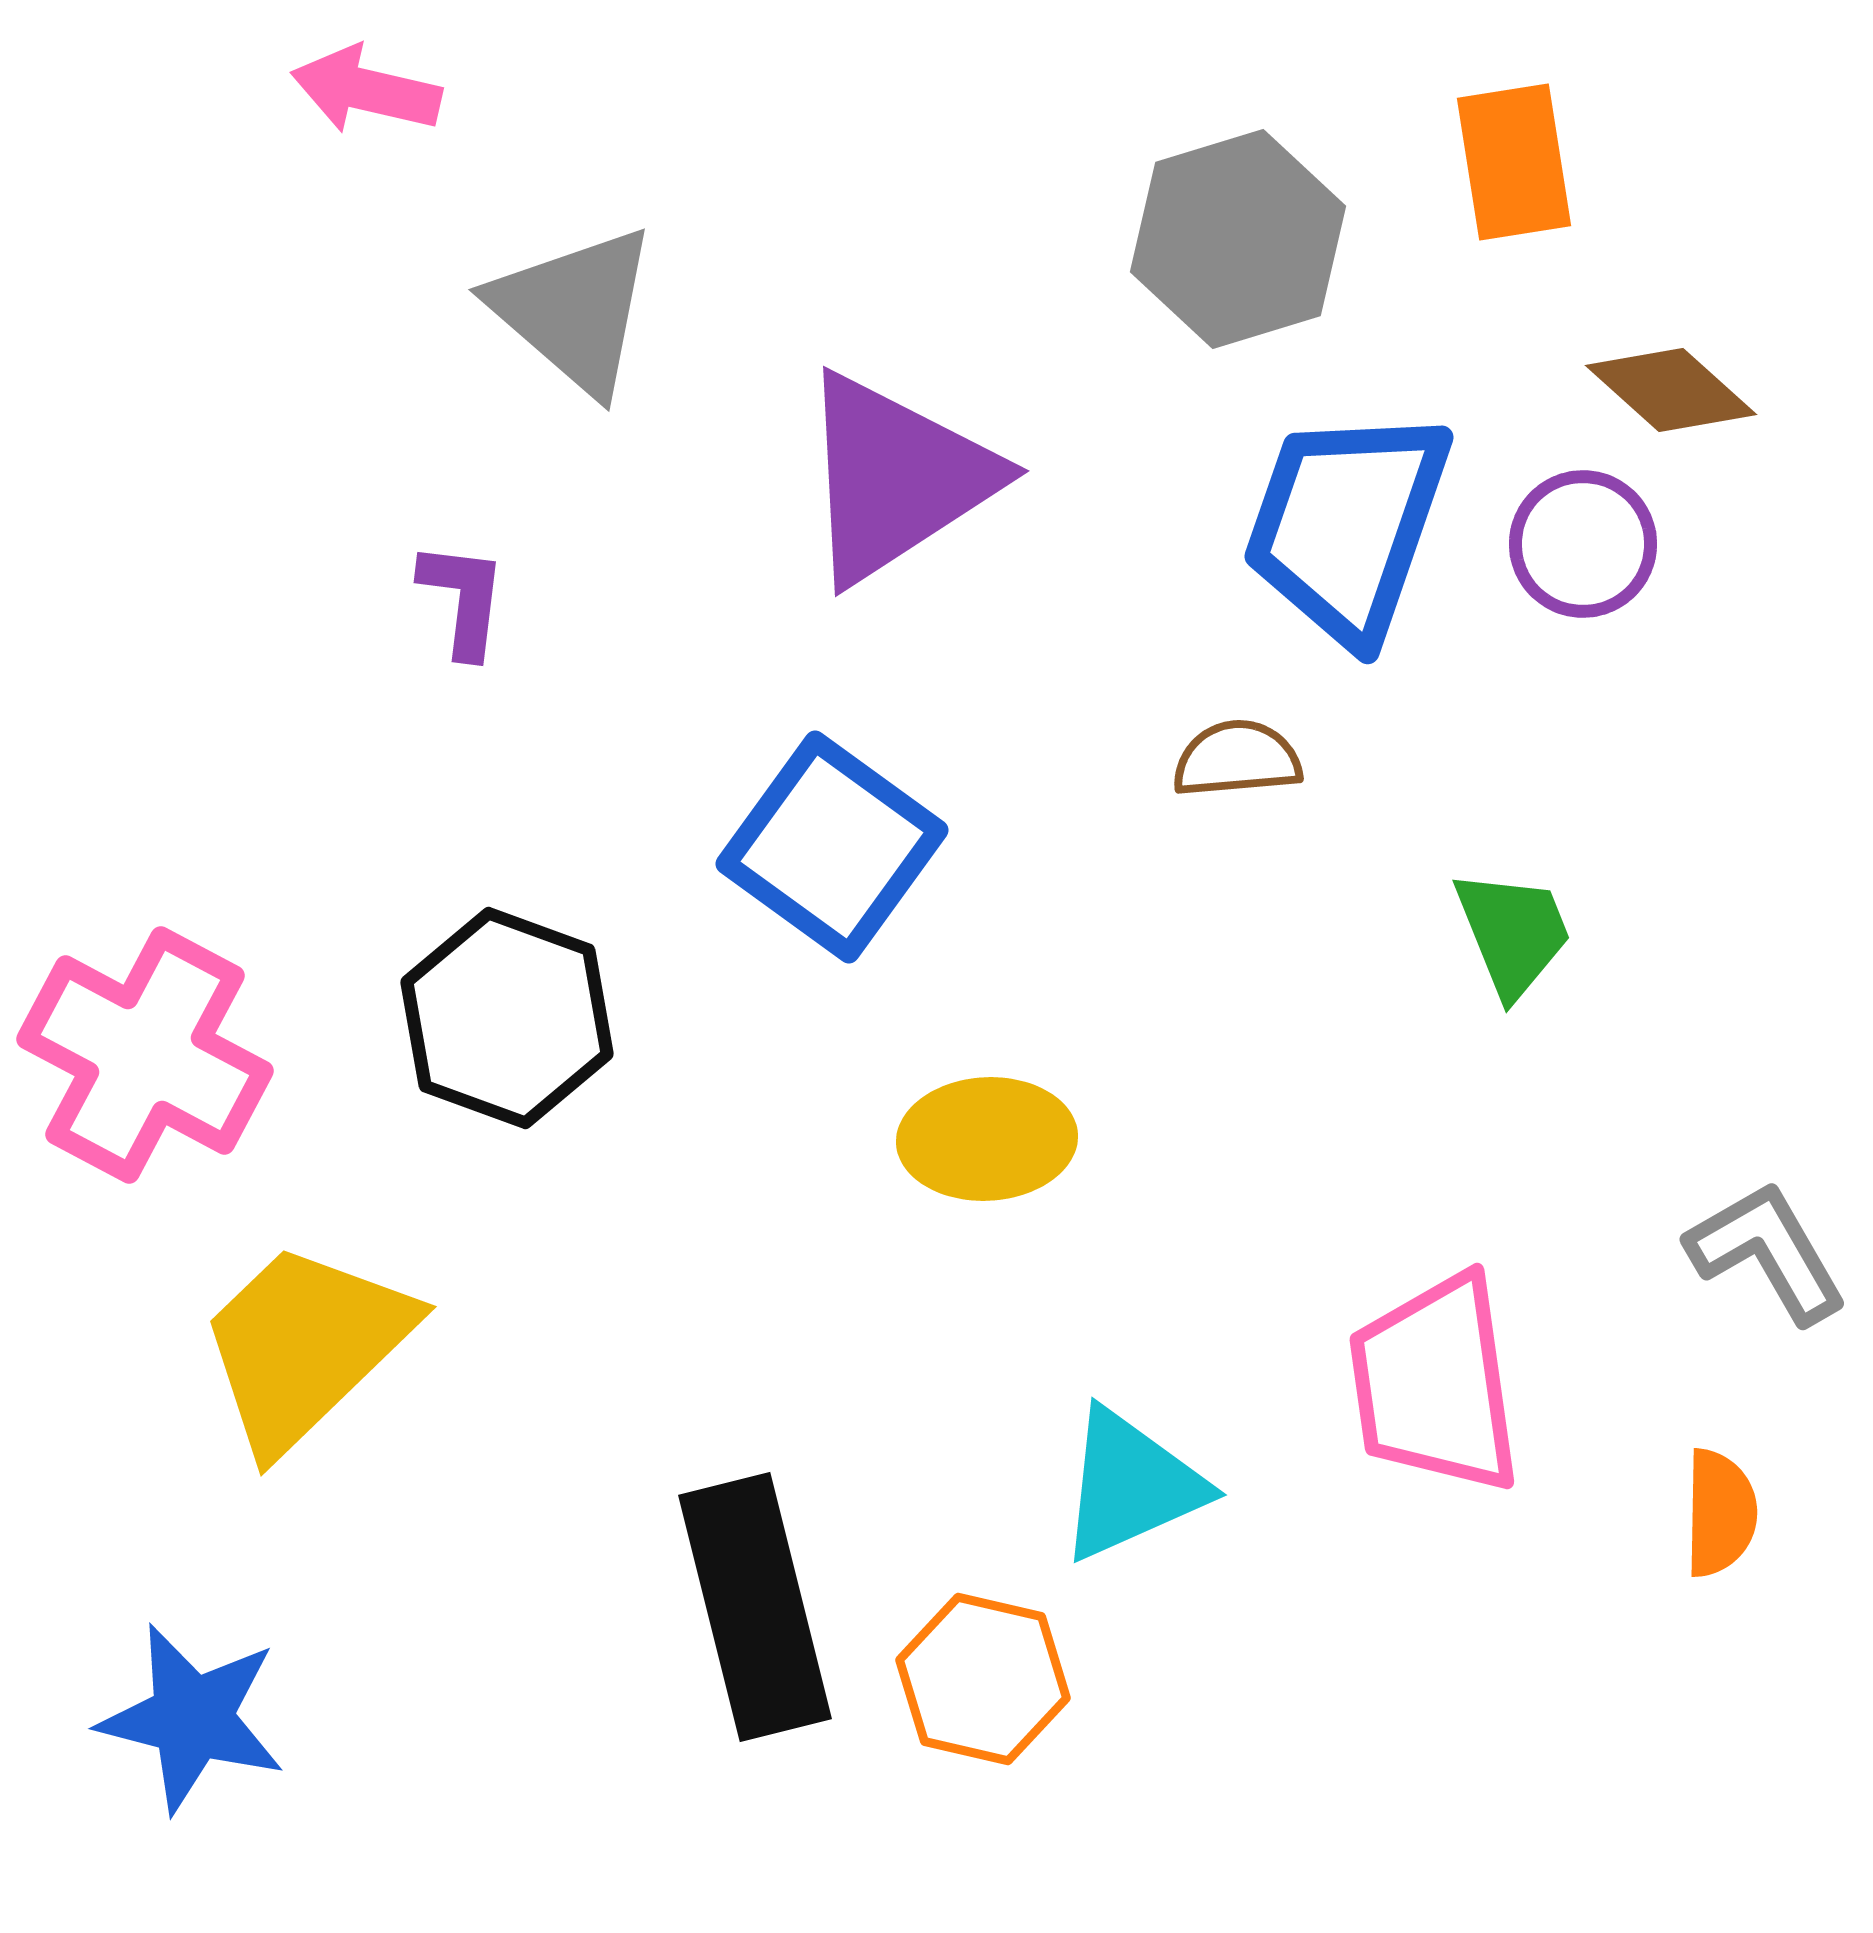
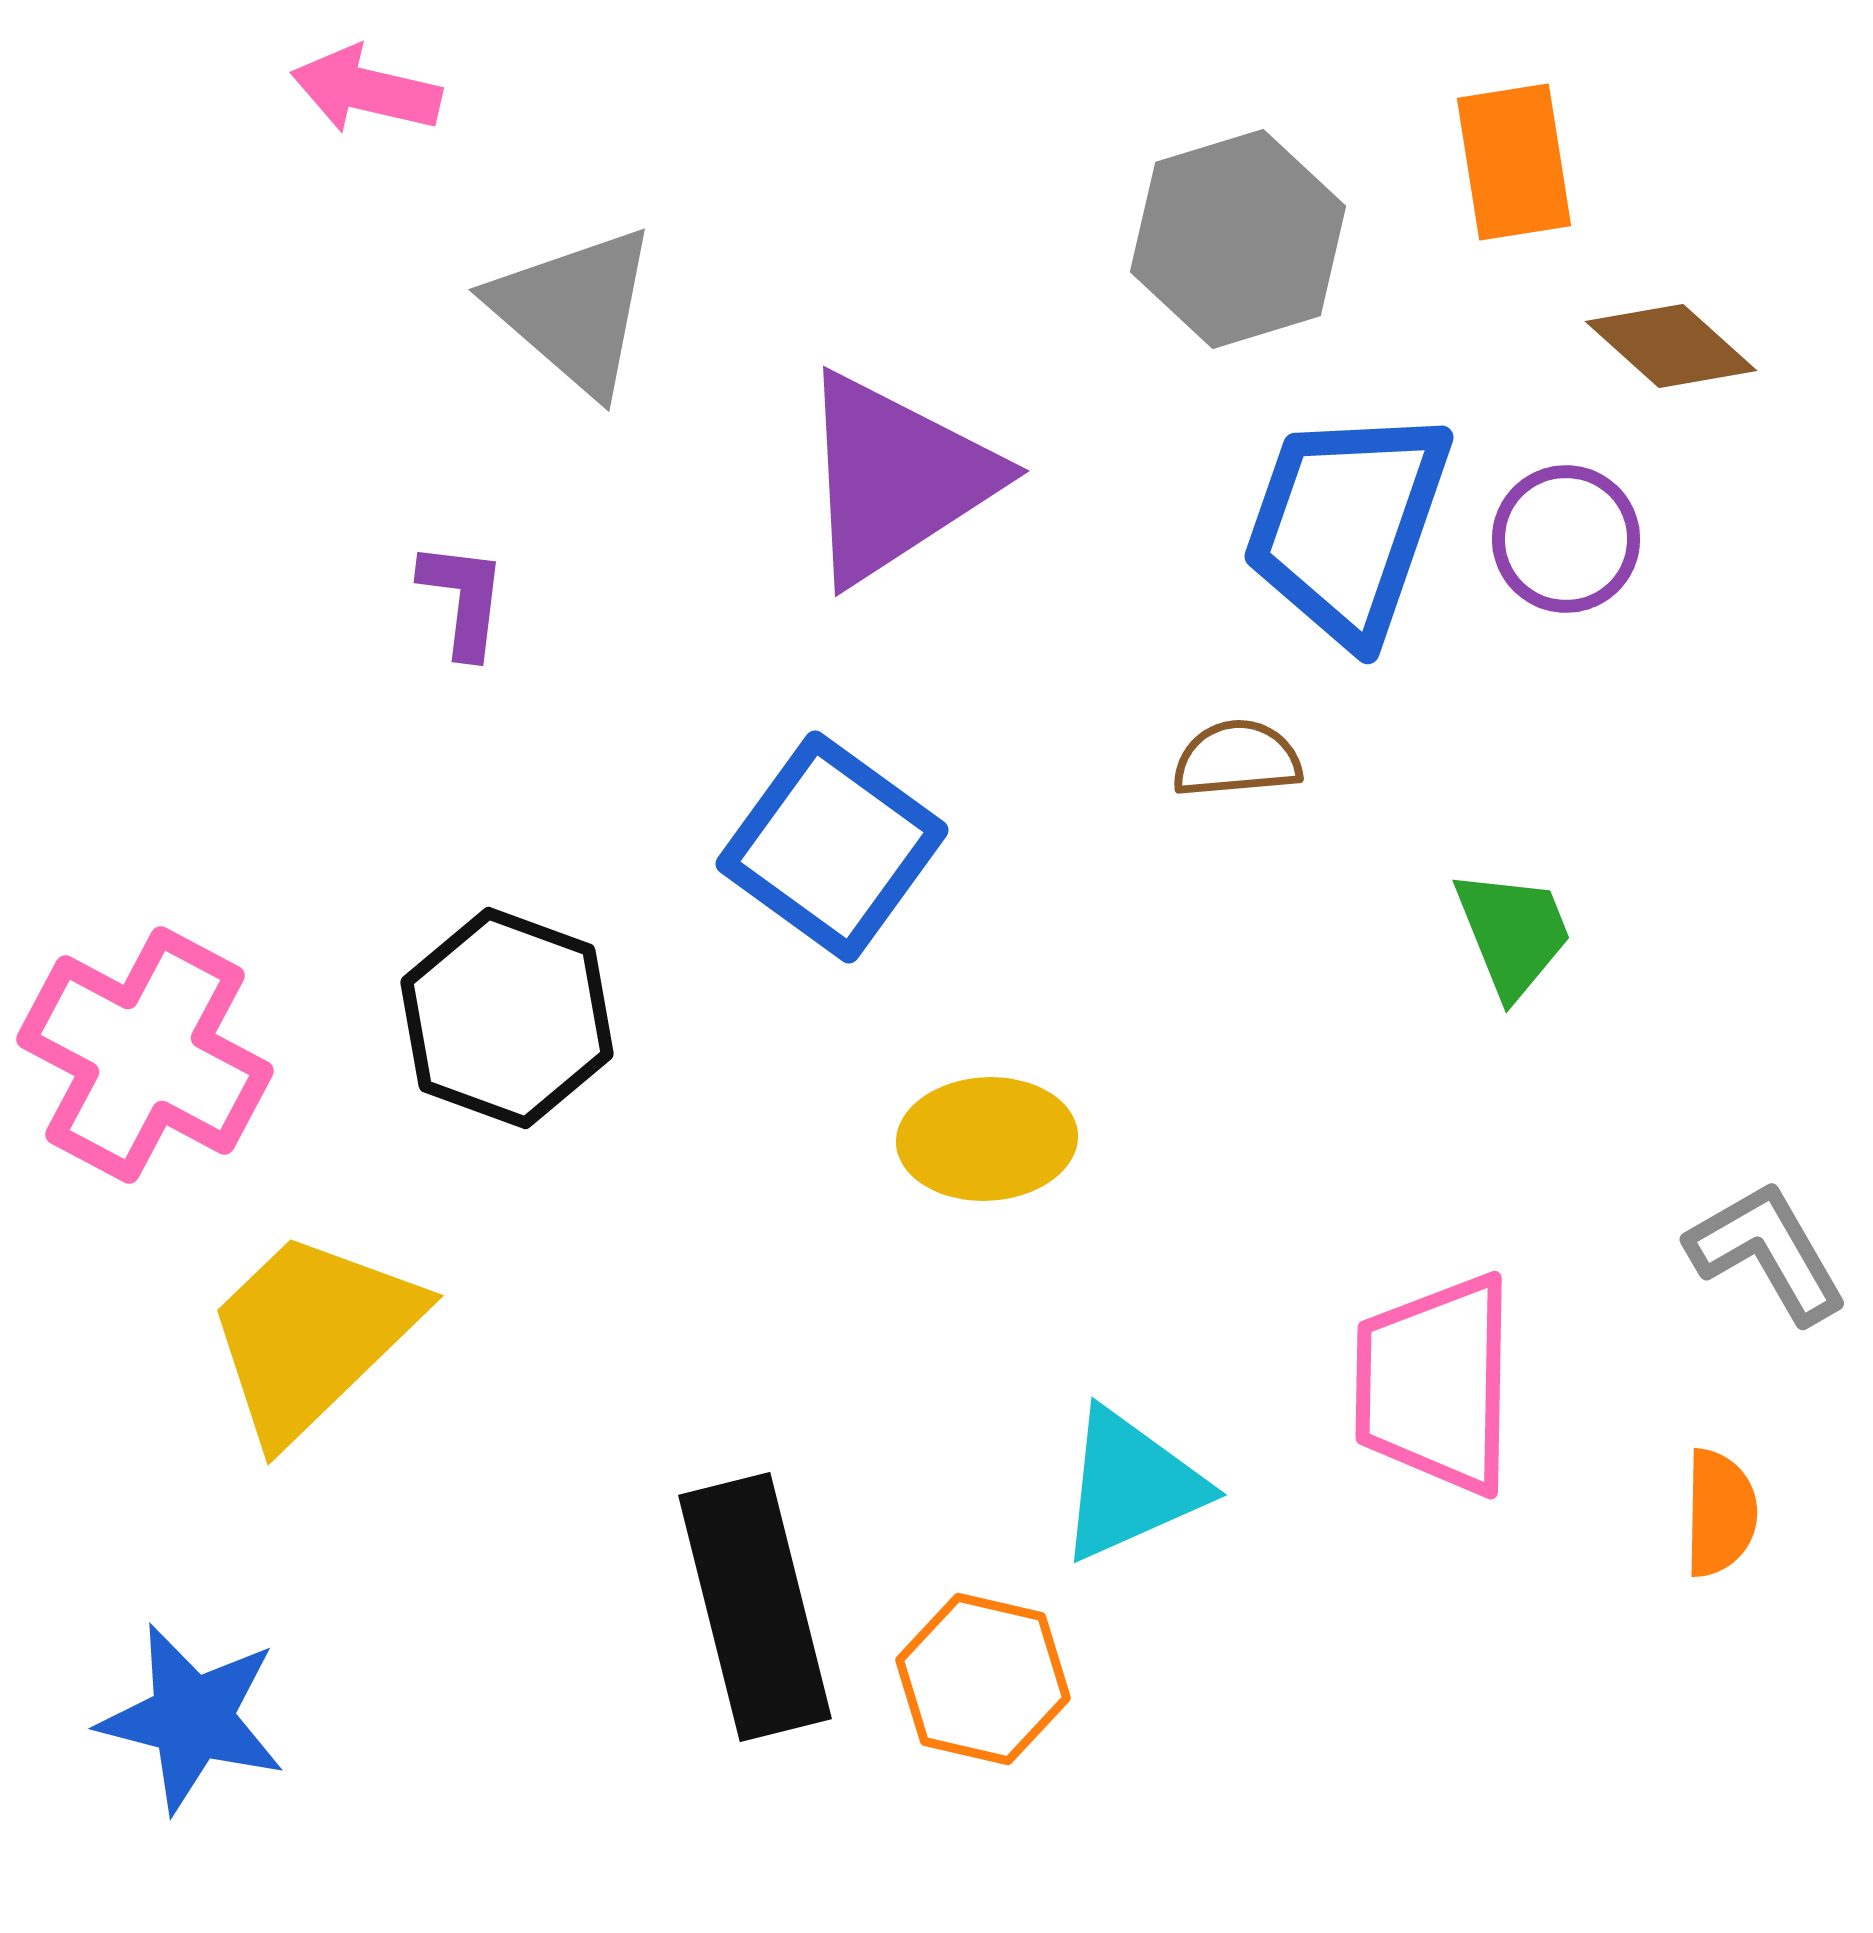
brown diamond: moved 44 px up
purple circle: moved 17 px left, 5 px up
yellow trapezoid: moved 7 px right, 11 px up
pink trapezoid: rotated 9 degrees clockwise
